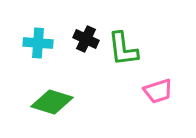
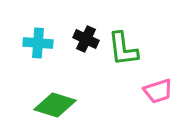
green diamond: moved 3 px right, 3 px down
